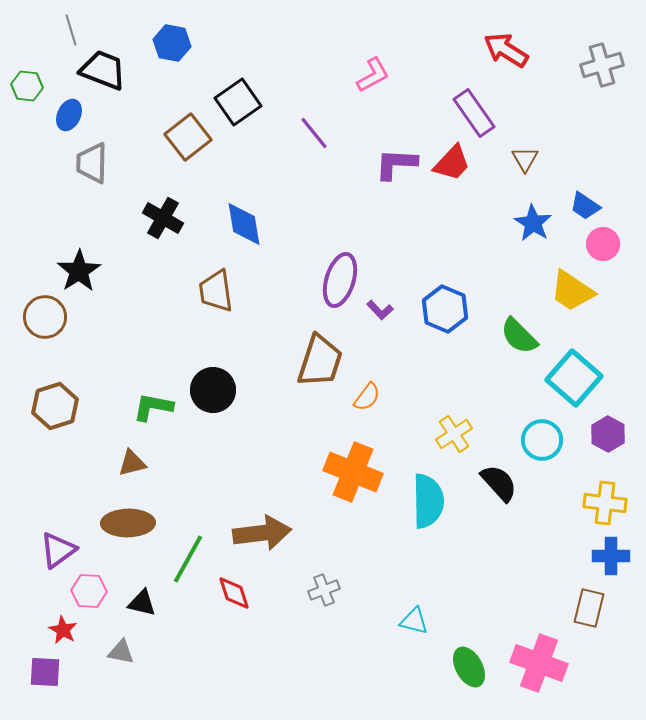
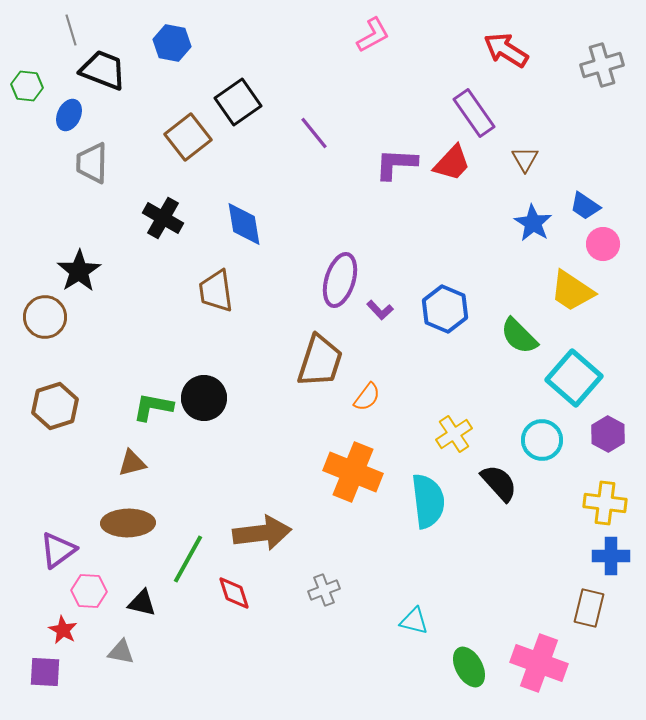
pink L-shape at (373, 75): moved 40 px up
black circle at (213, 390): moved 9 px left, 8 px down
cyan semicircle at (428, 501): rotated 6 degrees counterclockwise
